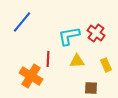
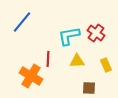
brown square: moved 2 px left
